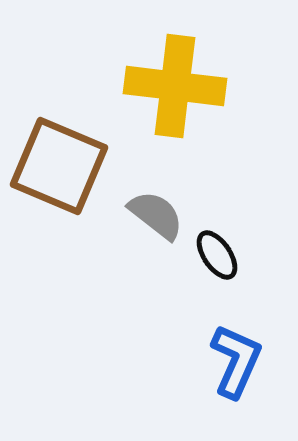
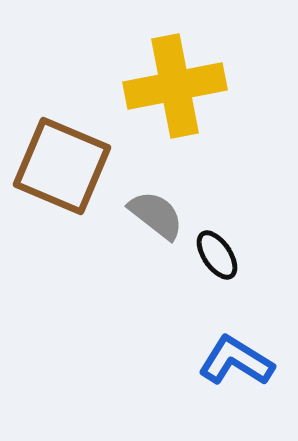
yellow cross: rotated 18 degrees counterclockwise
brown square: moved 3 px right
blue L-shape: rotated 82 degrees counterclockwise
